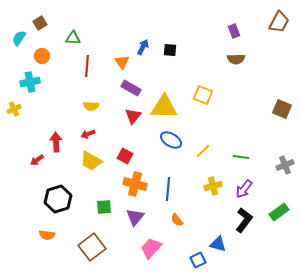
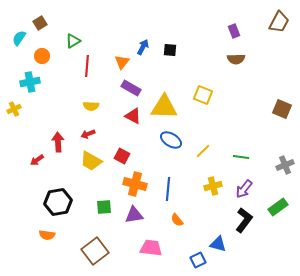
green triangle at (73, 38): moved 3 px down; rotated 35 degrees counterclockwise
orange triangle at (122, 62): rotated 14 degrees clockwise
red triangle at (133, 116): rotated 42 degrees counterclockwise
red arrow at (56, 142): moved 2 px right
red square at (125, 156): moved 3 px left
black hexagon at (58, 199): moved 3 px down; rotated 8 degrees clockwise
green rectangle at (279, 212): moved 1 px left, 5 px up
purple triangle at (135, 217): moved 1 px left, 2 px up; rotated 42 degrees clockwise
brown square at (92, 247): moved 3 px right, 4 px down
pink trapezoid at (151, 248): rotated 55 degrees clockwise
